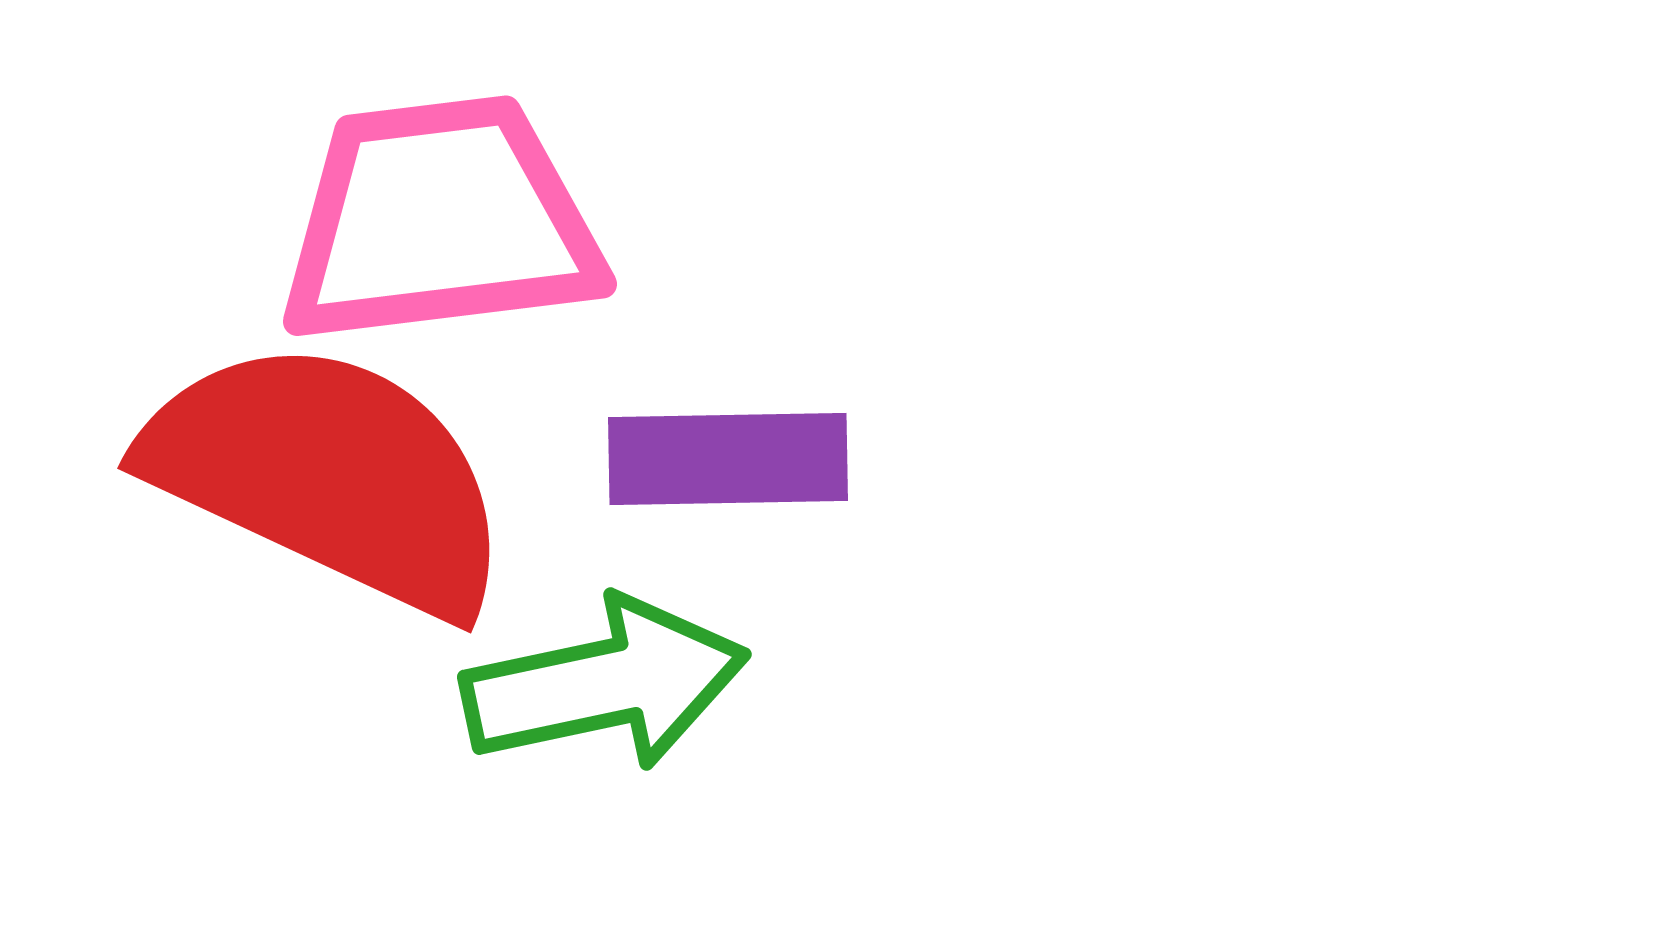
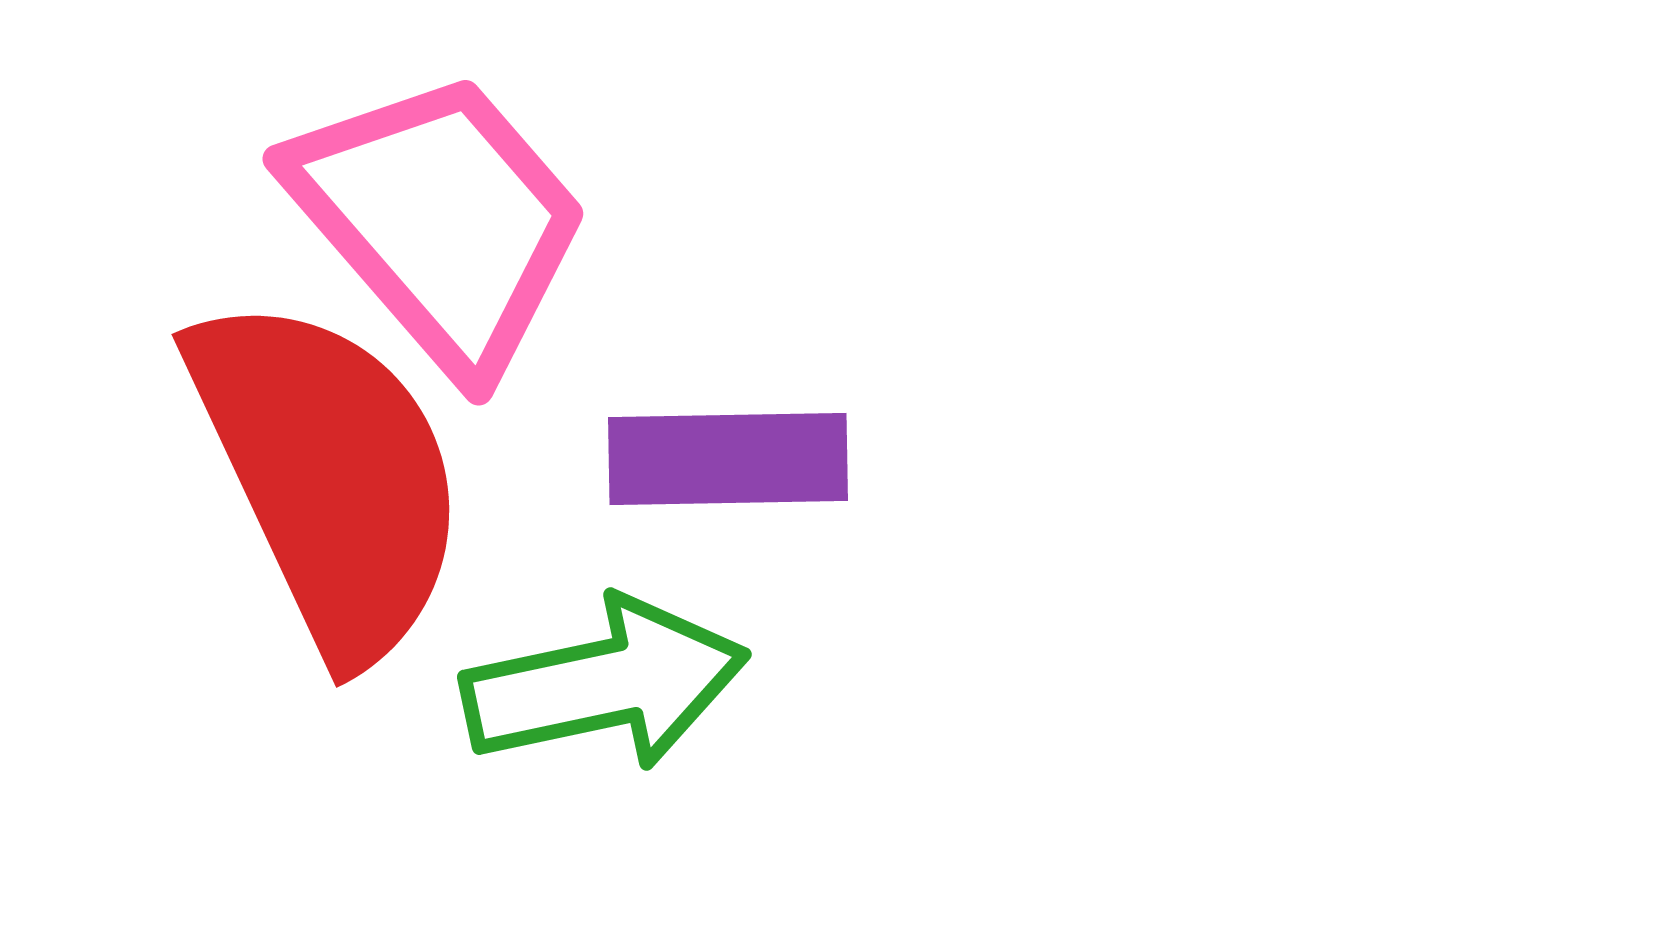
pink trapezoid: rotated 56 degrees clockwise
red semicircle: rotated 40 degrees clockwise
